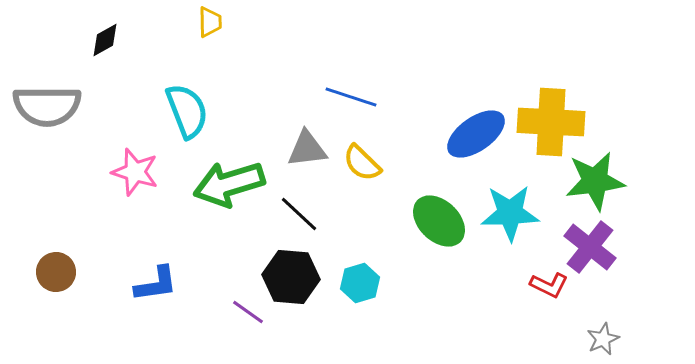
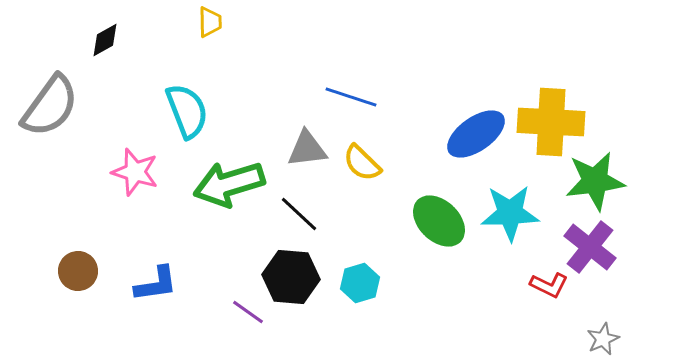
gray semicircle: moved 3 px right; rotated 54 degrees counterclockwise
brown circle: moved 22 px right, 1 px up
